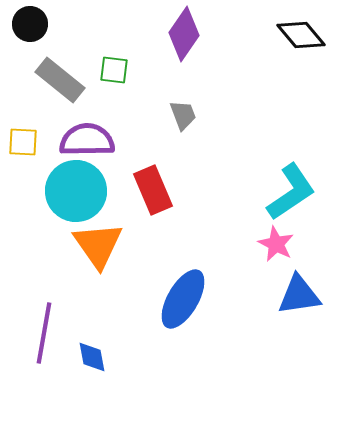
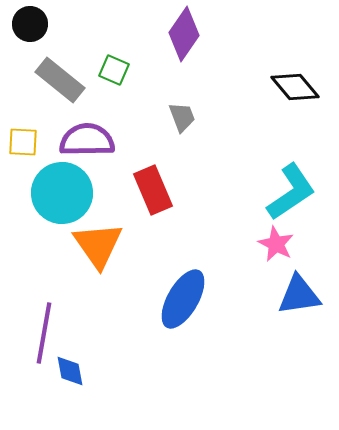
black diamond: moved 6 px left, 52 px down
green square: rotated 16 degrees clockwise
gray trapezoid: moved 1 px left, 2 px down
cyan circle: moved 14 px left, 2 px down
blue diamond: moved 22 px left, 14 px down
